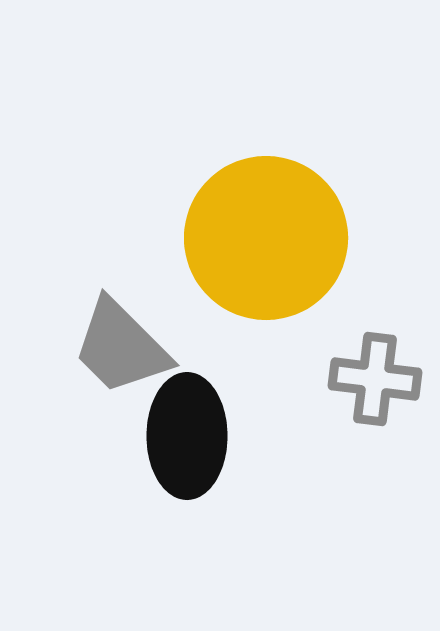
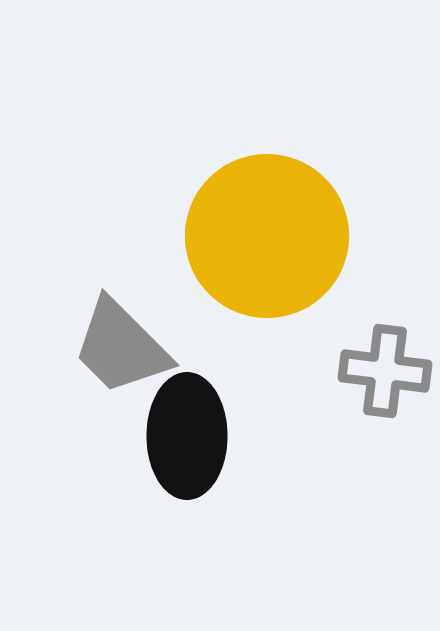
yellow circle: moved 1 px right, 2 px up
gray cross: moved 10 px right, 8 px up
